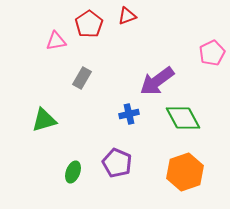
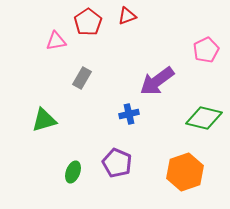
red pentagon: moved 1 px left, 2 px up
pink pentagon: moved 6 px left, 3 px up
green diamond: moved 21 px right; rotated 48 degrees counterclockwise
